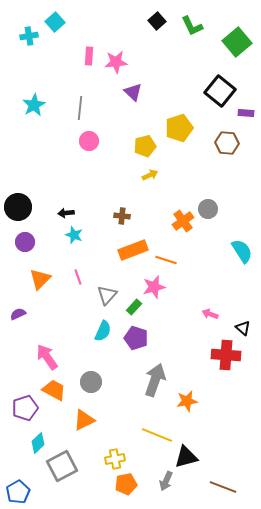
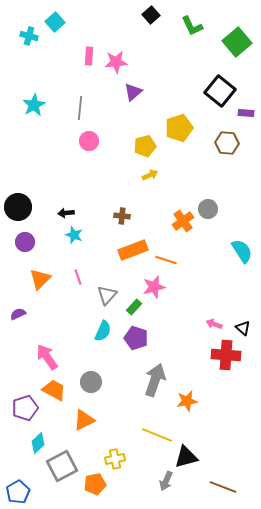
black square at (157, 21): moved 6 px left, 6 px up
cyan cross at (29, 36): rotated 24 degrees clockwise
purple triangle at (133, 92): rotated 36 degrees clockwise
pink arrow at (210, 314): moved 4 px right, 10 px down
orange pentagon at (126, 484): moved 31 px left
